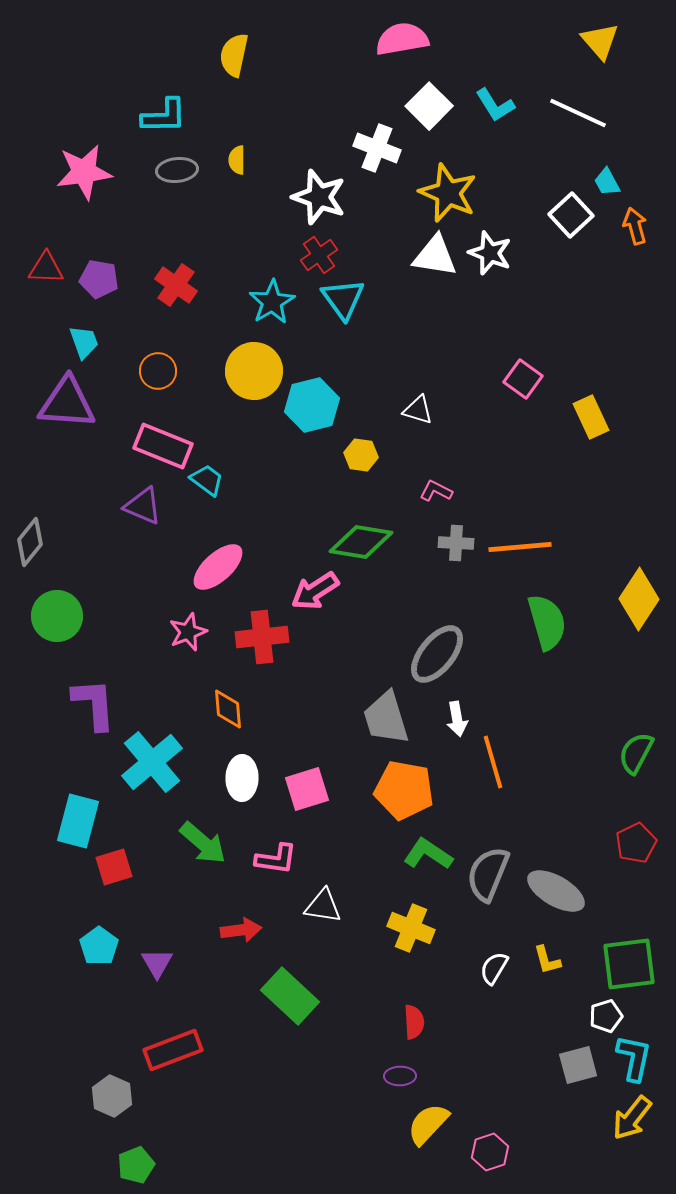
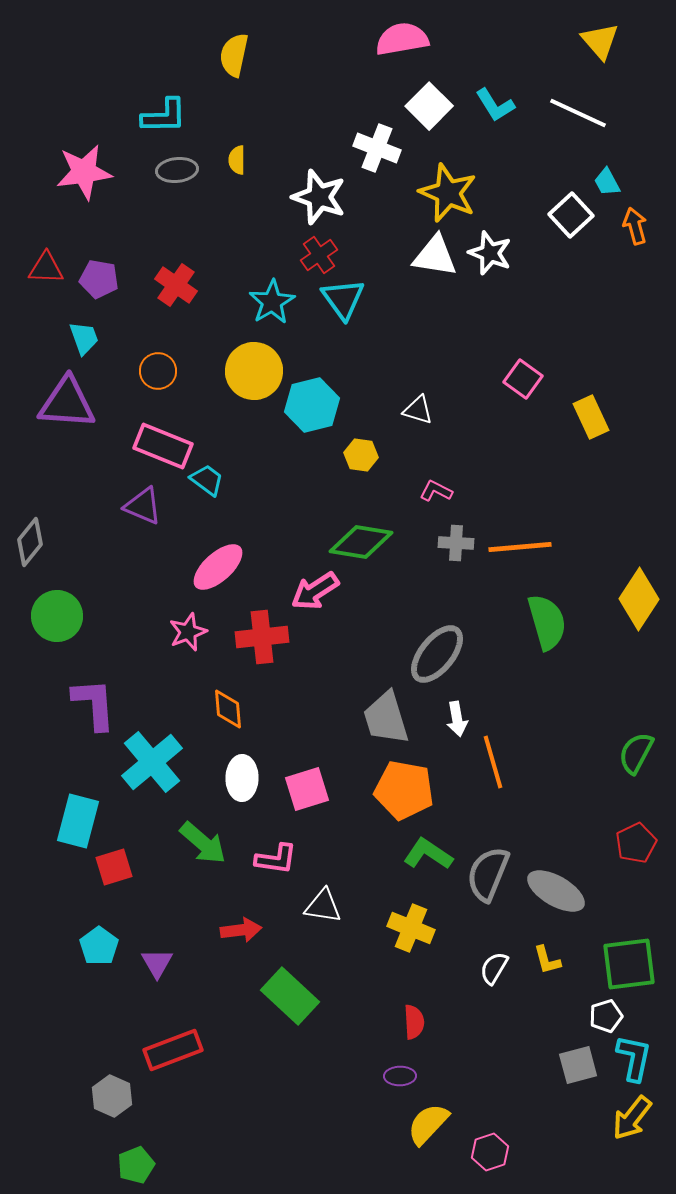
cyan trapezoid at (84, 342): moved 4 px up
